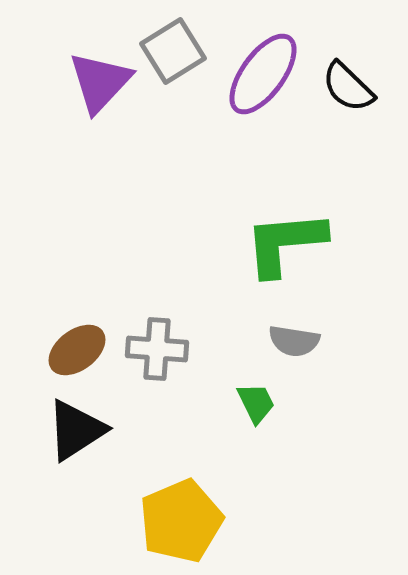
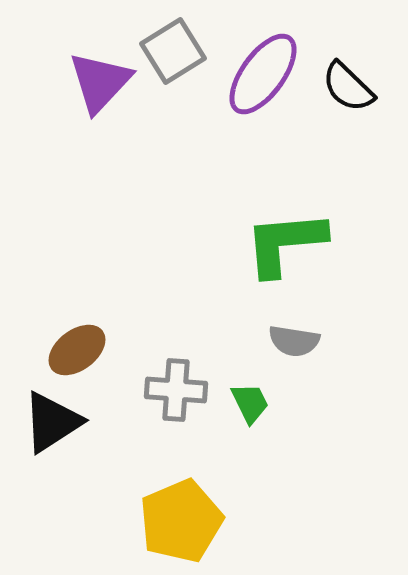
gray cross: moved 19 px right, 41 px down
green trapezoid: moved 6 px left
black triangle: moved 24 px left, 8 px up
